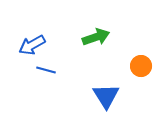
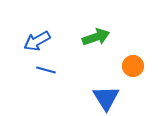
blue arrow: moved 5 px right, 4 px up
orange circle: moved 8 px left
blue triangle: moved 2 px down
